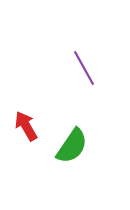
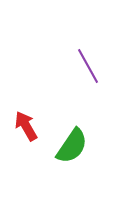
purple line: moved 4 px right, 2 px up
